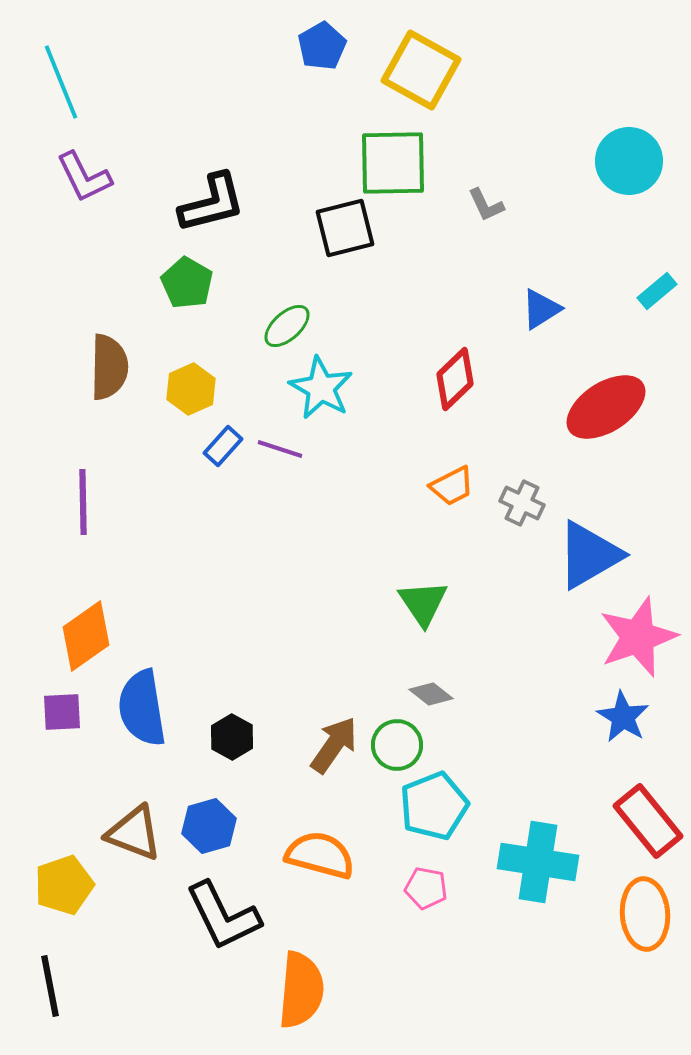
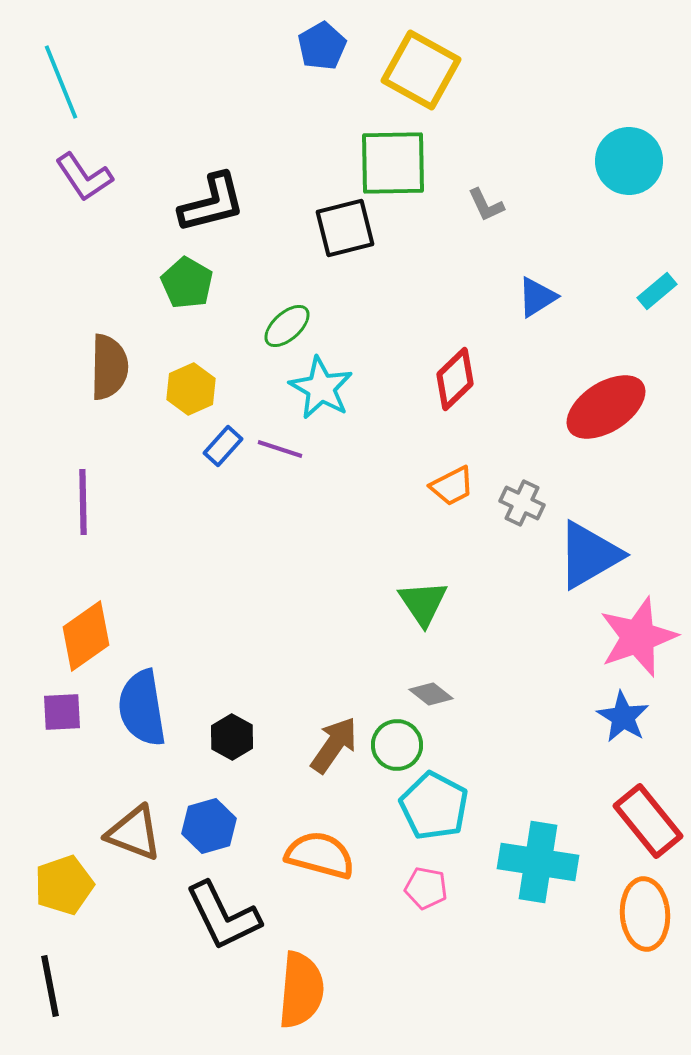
purple L-shape at (84, 177): rotated 8 degrees counterclockwise
blue triangle at (541, 309): moved 4 px left, 12 px up
cyan pentagon at (434, 806): rotated 22 degrees counterclockwise
